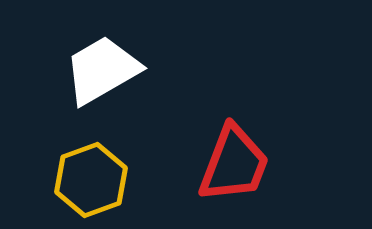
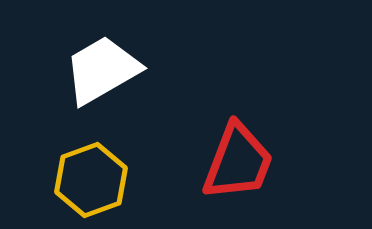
red trapezoid: moved 4 px right, 2 px up
